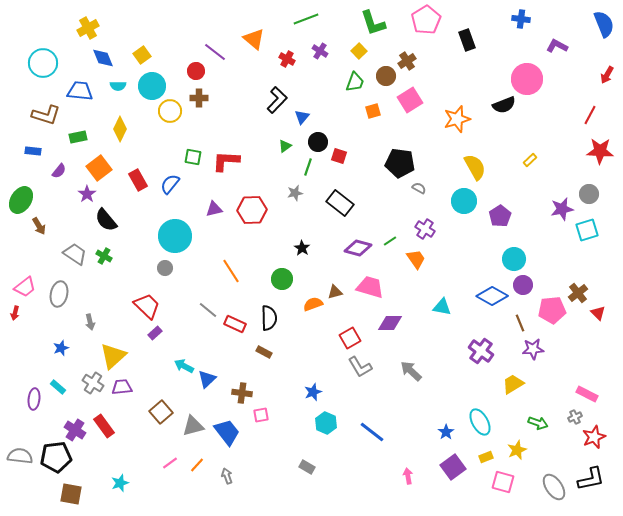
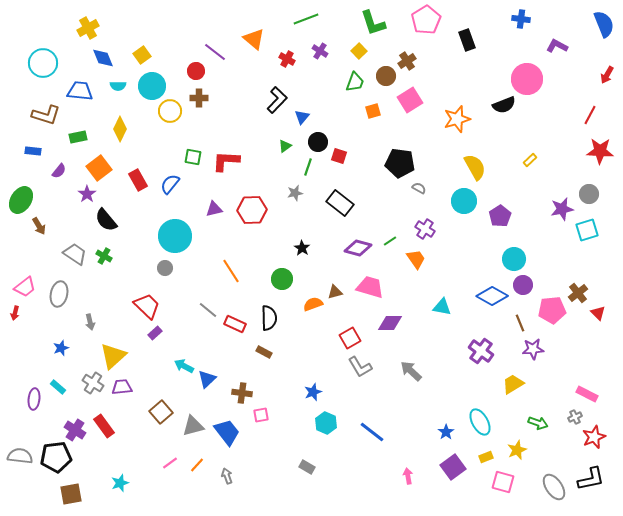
brown square at (71, 494): rotated 20 degrees counterclockwise
